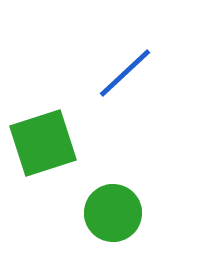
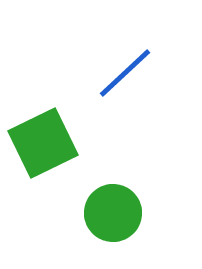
green square: rotated 8 degrees counterclockwise
